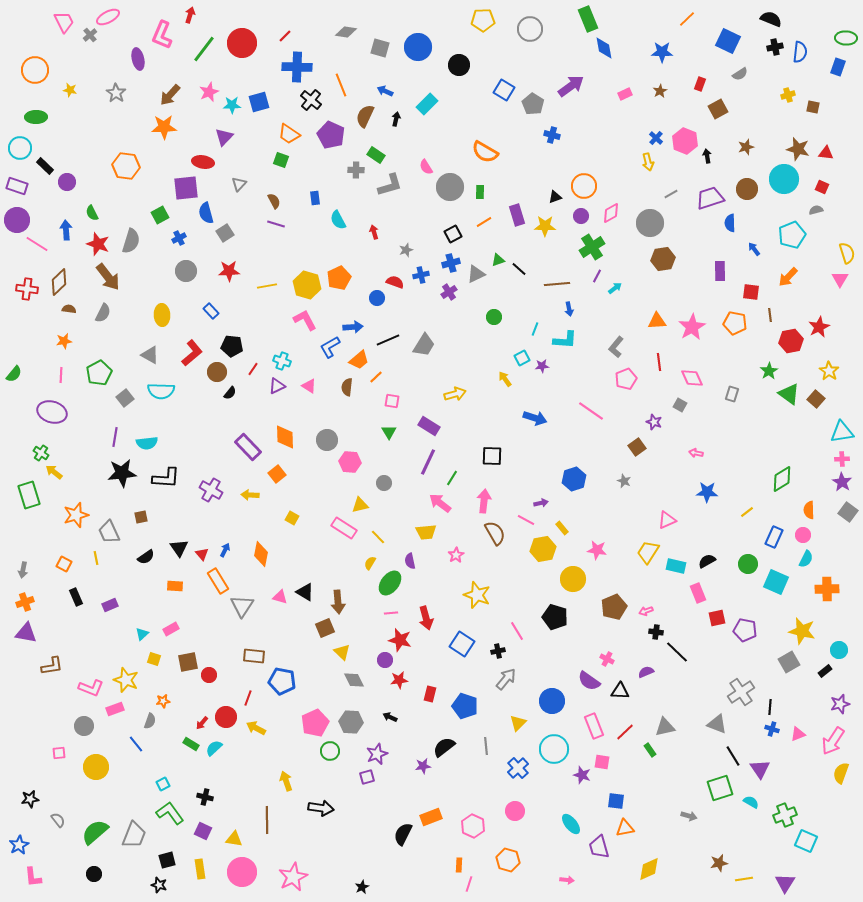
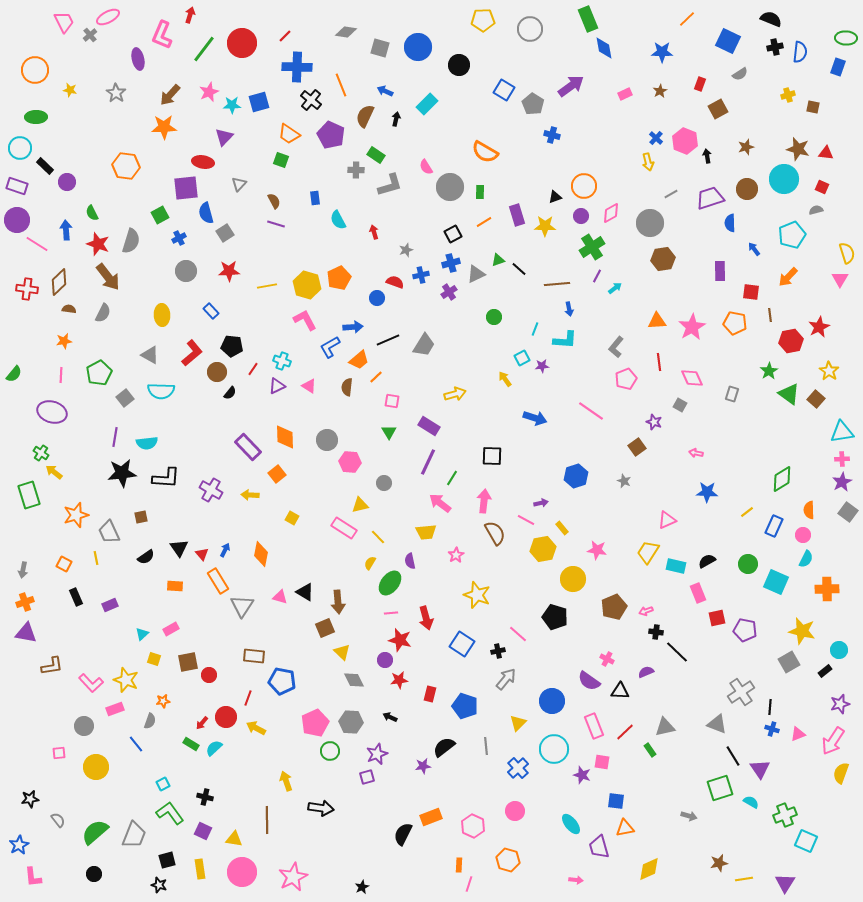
blue hexagon at (574, 479): moved 2 px right, 3 px up
purple star at (842, 482): rotated 12 degrees clockwise
blue rectangle at (774, 537): moved 11 px up
pink line at (517, 631): moved 1 px right, 3 px down; rotated 18 degrees counterclockwise
pink L-shape at (91, 688): moved 5 px up; rotated 25 degrees clockwise
pink arrow at (567, 880): moved 9 px right
